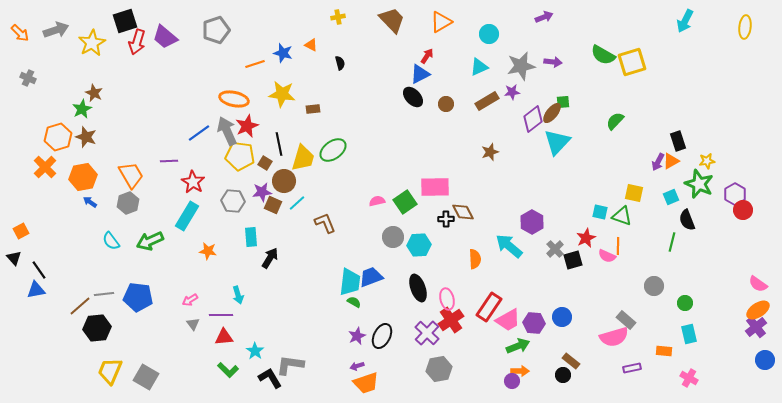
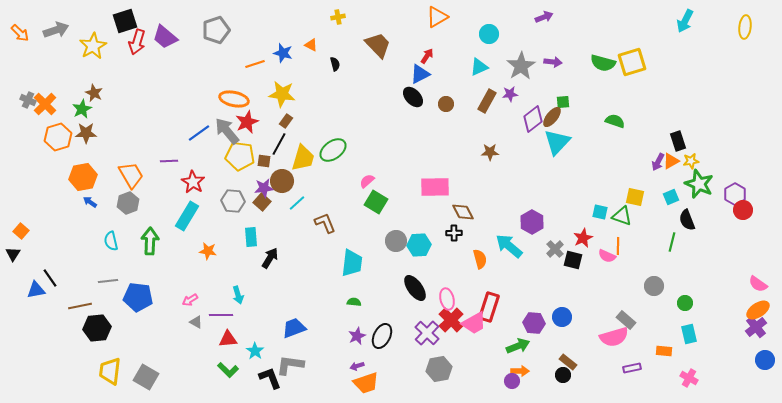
brown trapezoid at (392, 20): moved 14 px left, 25 px down
orange triangle at (441, 22): moved 4 px left, 5 px up
yellow star at (92, 43): moved 1 px right, 3 px down
green semicircle at (603, 55): moved 8 px down; rotated 15 degrees counterclockwise
black semicircle at (340, 63): moved 5 px left, 1 px down
gray star at (521, 66): rotated 20 degrees counterclockwise
gray cross at (28, 78): moved 22 px down
purple star at (512, 92): moved 2 px left, 2 px down
brown rectangle at (487, 101): rotated 30 degrees counterclockwise
brown rectangle at (313, 109): moved 27 px left, 12 px down; rotated 48 degrees counterclockwise
brown ellipse at (552, 113): moved 4 px down
green semicircle at (615, 121): rotated 66 degrees clockwise
red star at (247, 126): moved 4 px up
gray arrow at (227, 131): rotated 16 degrees counterclockwise
brown star at (86, 137): moved 4 px up; rotated 20 degrees counterclockwise
black line at (279, 144): rotated 40 degrees clockwise
brown star at (490, 152): rotated 18 degrees clockwise
yellow star at (707, 161): moved 16 px left
brown square at (265, 163): moved 1 px left, 2 px up; rotated 24 degrees counterclockwise
orange cross at (45, 167): moved 63 px up
brown circle at (284, 181): moved 2 px left
purple star at (262, 192): moved 2 px right, 4 px up
yellow square at (634, 193): moved 1 px right, 4 px down
pink semicircle at (377, 201): moved 10 px left, 20 px up; rotated 28 degrees counterclockwise
green square at (405, 202): moved 29 px left; rotated 25 degrees counterclockwise
brown square at (273, 205): moved 11 px left, 3 px up; rotated 18 degrees clockwise
black cross at (446, 219): moved 8 px right, 14 px down
orange square at (21, 231): rotated 21 degrees counterclockwise
gray circle at (393, 237): moved 3 px right, 4 px down
red star at (586, 238): moved 3 px left
cyan semicircle at (111, 241): rotated 24 degrees clockwise
green arrow at (150, 241): rotated 116 degrees clockwise
black triangle at (14, 258): moved 1 px left, 4 px up; rotated 14 degrees clockwise
orange semicircle at (475, 259): moved 5 px right; rotated 12 degrees counterclockwise
black square at (573, 260): rotated 30 degrees clockwise
black line at (39, 270): moved 11 px right, 8 px down
blue trapezoid at (371, 277): moved 77 px left, 51 px down
cyan trapezoid at (350, 282): moved 2 px right, 19 px up
black ellipse at (418, 288): moved 3 px left; rotated 16 degrees counterclockwise
gray line at (104, 294): moved 4 px right, 13 px up
green semicircle at (354, 302): rotated 24 degrees counterclockwise
brown line at (80, 306): rotated 30 degrees clockwise
red rectangle at (489, 307): rotated 16 degrees counterclockwise
red cross at (451, 320): rotated 10 degrees counterclockwise
pink trapezoid at (508, 320): moved 34 px left, 3 px down
gray triangle at (193, 324): moved 3 px right, 2 px up; rotated 24 degrees counterclockwise
red triangle at (224, 337): moved 4 px right, 2 px down
brown rectangle at (571, 361): moved 3 px left, 1 px down
yellow trapezoid at (110, 371): rotated 16 degrees counterclockwise
black L-shape at (270, 378): rotated 10 degrees clockwise
